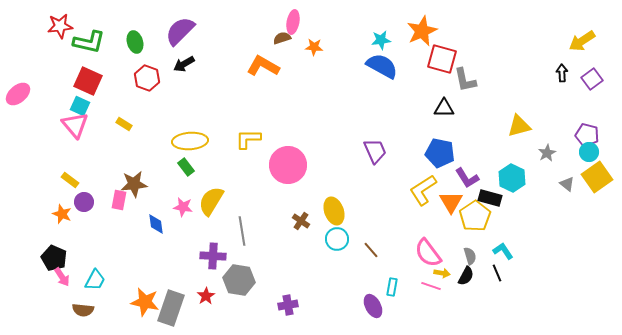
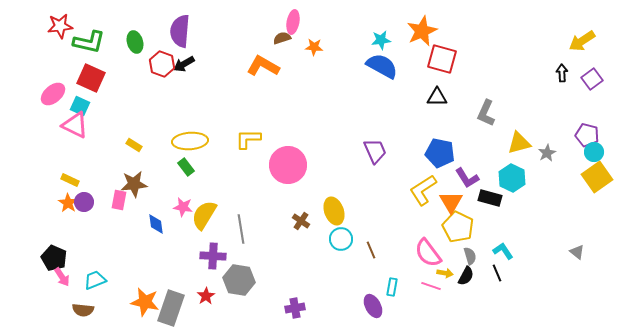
purple semicircle at (180, 31): rotated 40 degrees counterclockwise
red hexagon at (147, 78): moved 15 px right, 14 px up
gray L-shape at (465, 80): moved 21 px right, 33 px down; rotated 36 degrees clockwise
red square at (88, 81): moved 3 px right, 3 px up
pink ellipse at (18, 94): moved 35 px right
black triangle at (444, 108): moved 7 px left, 11 px up
yellow rectangle at (124, 124): moved 10 px right, 21 px down
pink triangle at (75, 125): rotated 24 degrees counterclockwise
yellow triangle at (519, 126): moved 17 px down
cyan circle at (589, 152): moved 5 px right
yellow rectangle at (70, 180): rotated 12 degrees counterclockwise
gray triangle at (567, 184): moved 10 px right, 68 px down
yellow semicircle at (211, 201): moved 7 px left, 14 px down
orange star at (62, 214): moved 6 px right, 11 px up; rotated 12 degrees clockwise
yellow pentagon at (475, 216): moved 17 px left, 11 px down; rotated 12 degrees counterclockwise
gray line at (242, 231): moved 1 px left, 2 px up
cyan circle at (337, 239): moved 4 px right
brown line at (371, 250): rotated 18 degrees clockwise
yellow arrow at (442, 273): moved 3 px right
cyan trapezoid at (95, 280): rotated 140 degrees counterclockwise
purple cross at (288, 305): moved 7 px right, 3 px down
